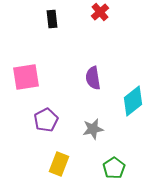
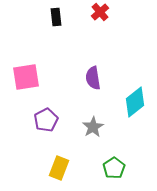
black rectangle: moved 4 px right, 2 px up
cyan diamond: moved 2 px right, 1 px down
gray star: moved 2 px up; rotated 20 degrees counterclockwise
yellow rectangle: moved 4 px down
